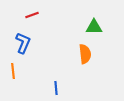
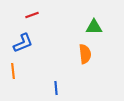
blue L-shape: rotated 45 degrees clockwise
